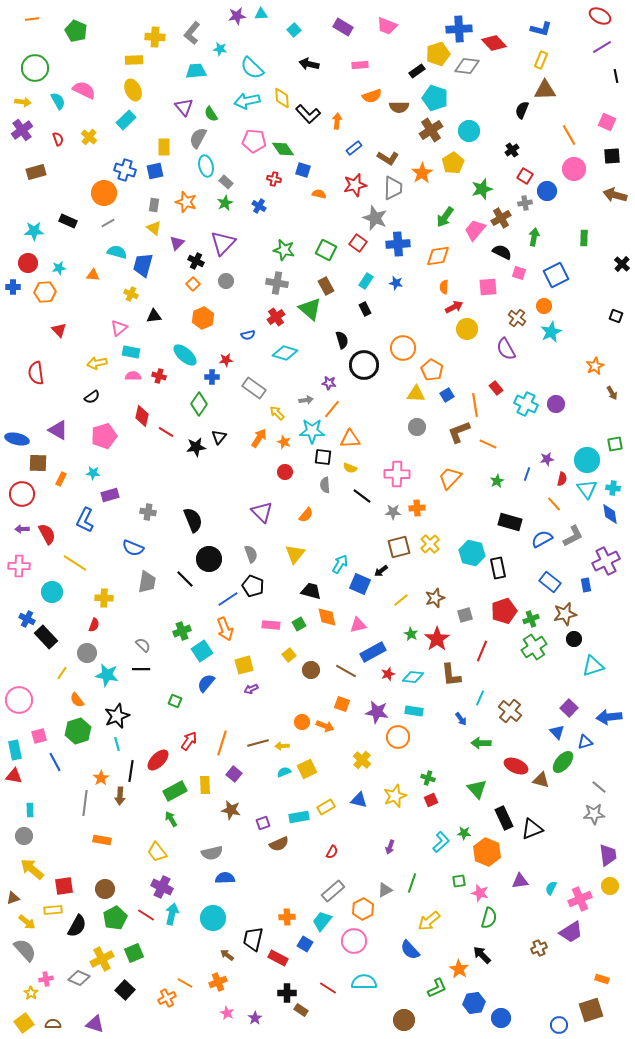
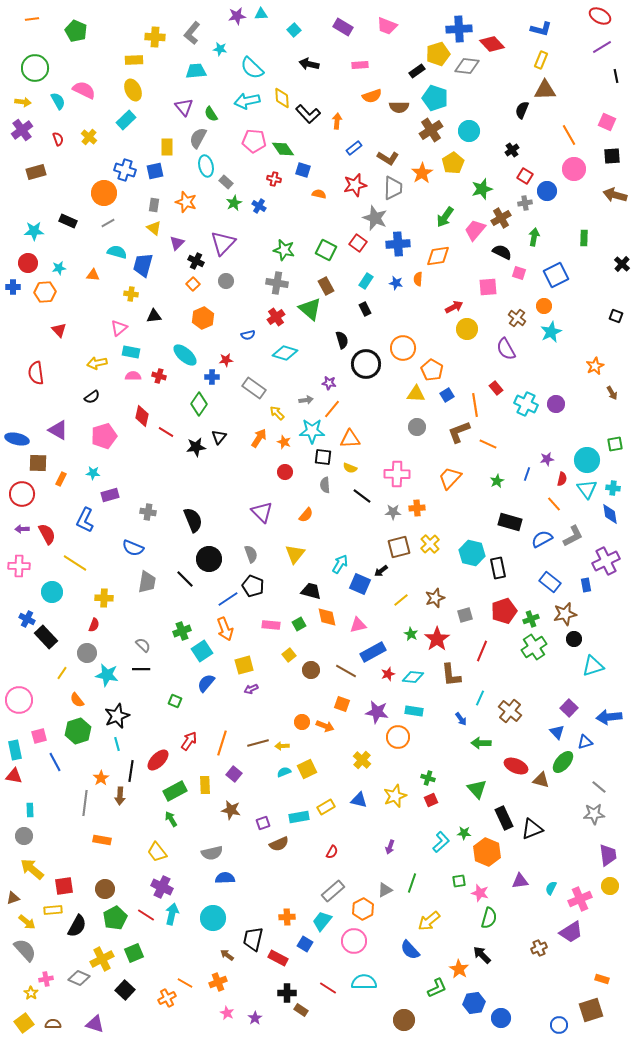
red diamond at (494, 43): moved 2 px left, 1 px down
yellow rectangle at (164, 147): moved 3 px right
green star at (225, 203): moved 9 px right
orange semicircle at (444, 287): moved 26 px left, 8 px up
yellow cross at (131, 294): rotated 16 degrees counterclockwise
black circle at (364, 365): moved 2 px right, 1 px up
